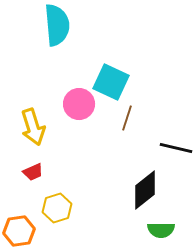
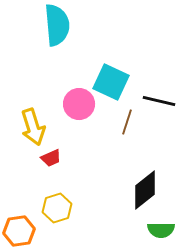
brown line: moved 4 px down
black line: moved 17 px left, 47 px up
red trapezoid: moved 18 px right, 14 px up
